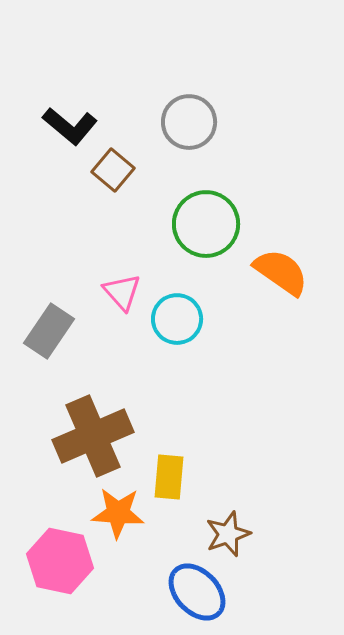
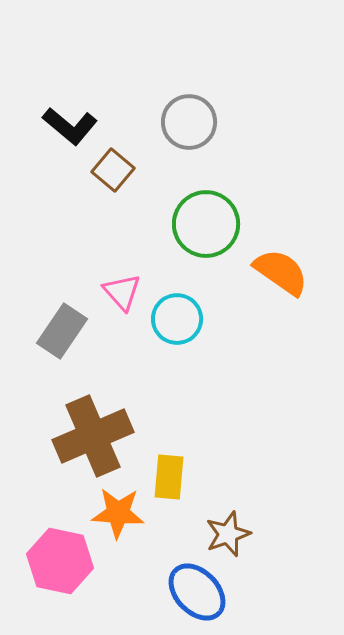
gray rectangle: moved 13 px right
